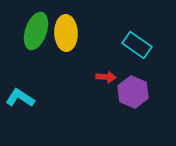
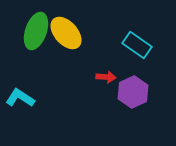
yellow ellipse: rotated 40 degrees counterclockwise
purple hexagon: rotated 12 degrees clockwise
